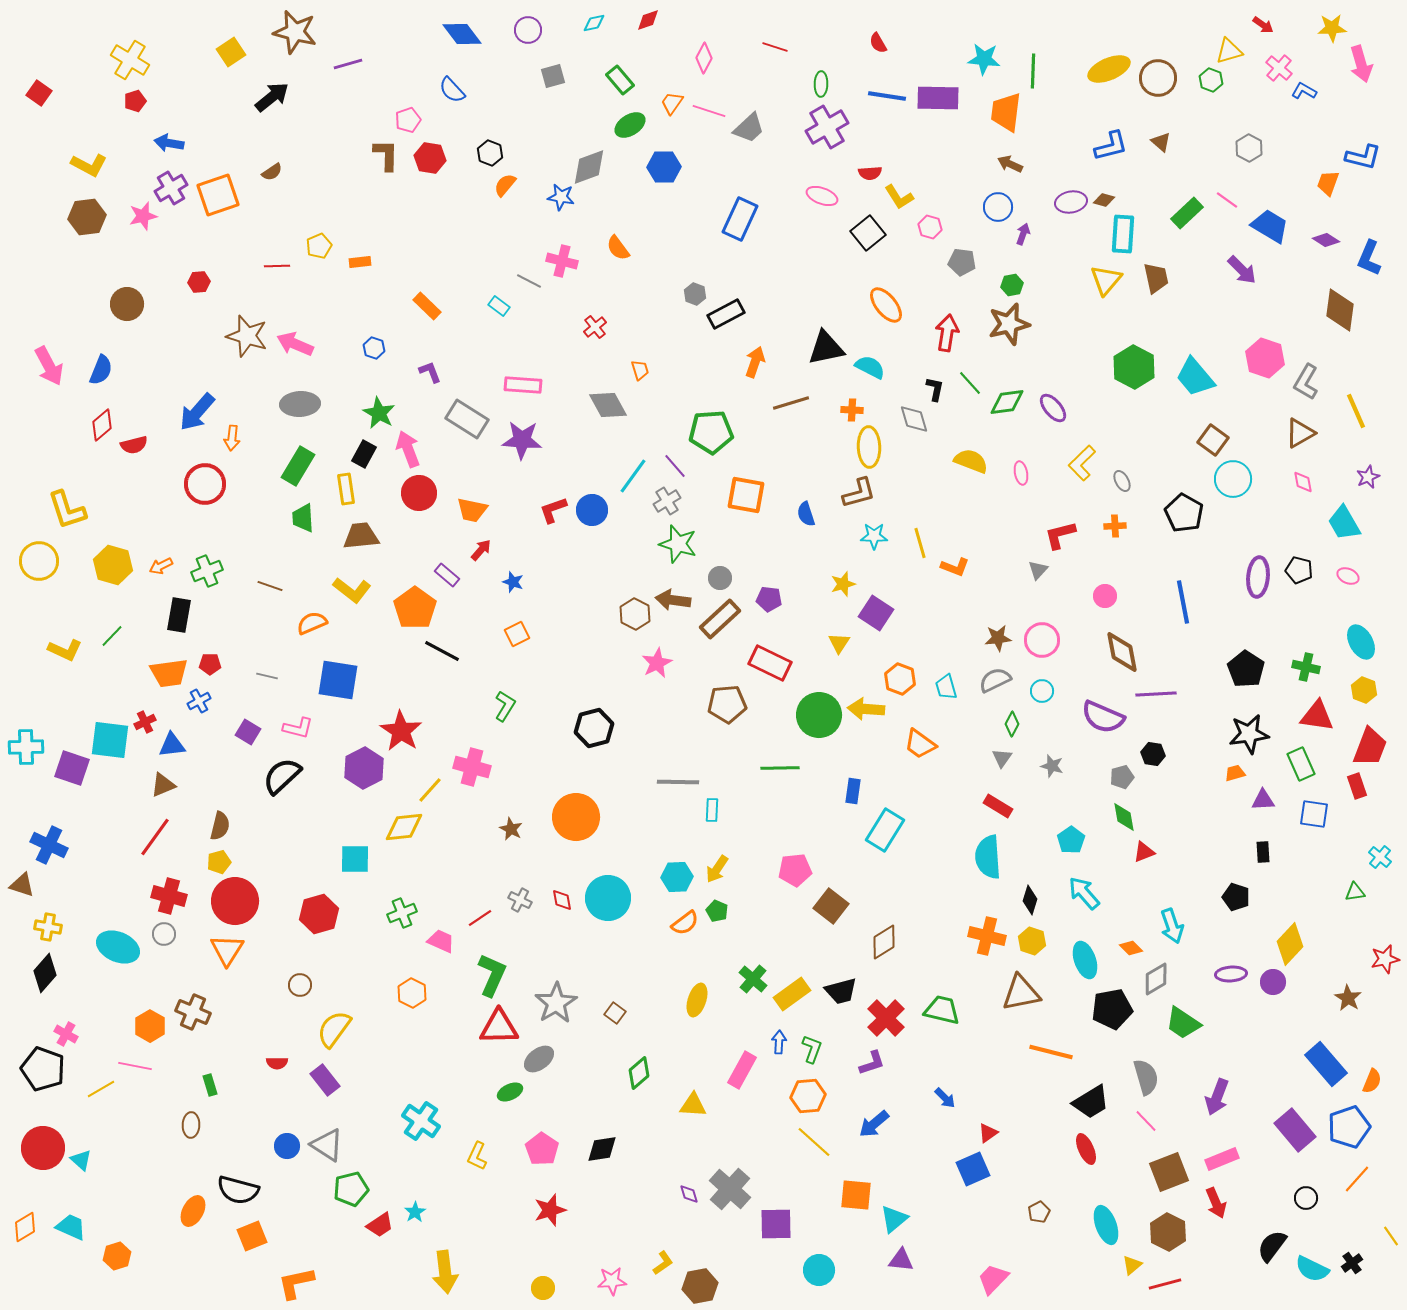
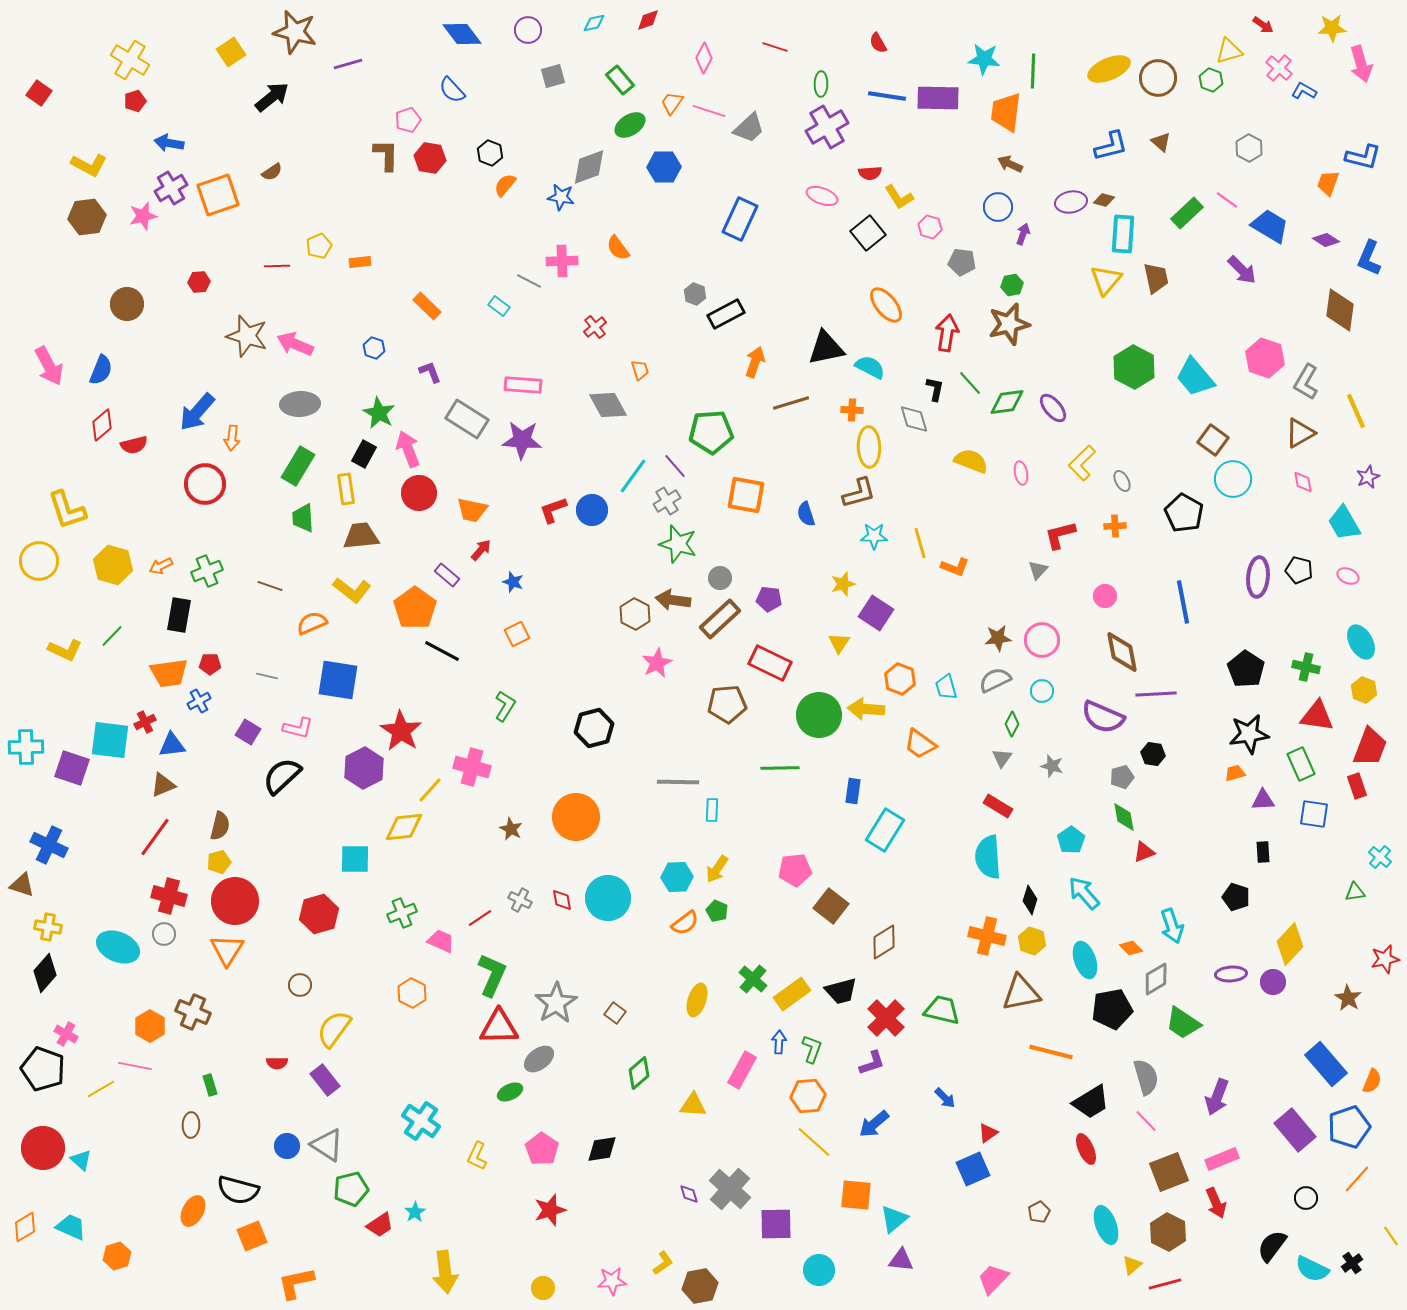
pink cross at (562, 261): rotated 16 degrees counterclockwise
